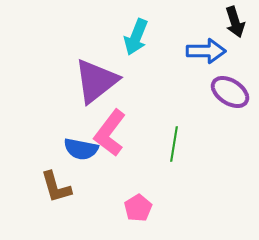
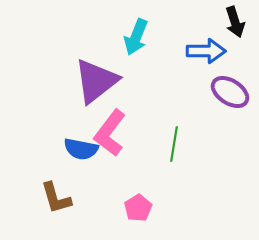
brown L-shape: moved 11 px down
